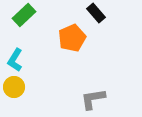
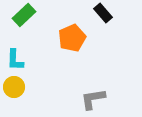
black rectangle: moved 7 px right
cyan L-shape: rotated 30 degrees counterclockwise
